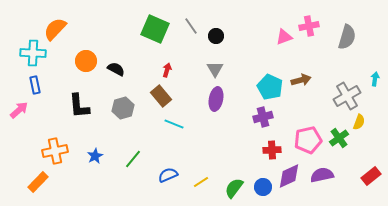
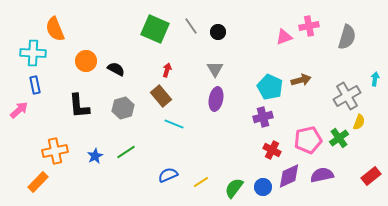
orange semicircle: rotated 65 degrees counterclockwise
black circle: moved 2 px right, 4 px up
red cross: rotated 30 degrees clockwise
green line: moved 7 px left, 7 px up; rotated 18 degrees clockwise
